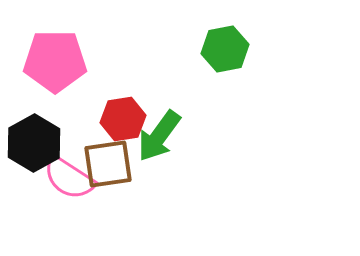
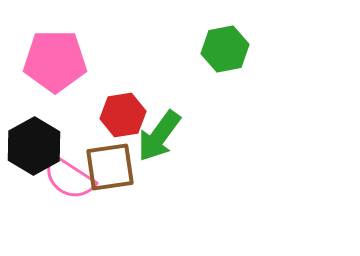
red hexagon: moved 4 px up
black hexagon: moved 3 px down
brown square: moved 2 px right, 3 px down
